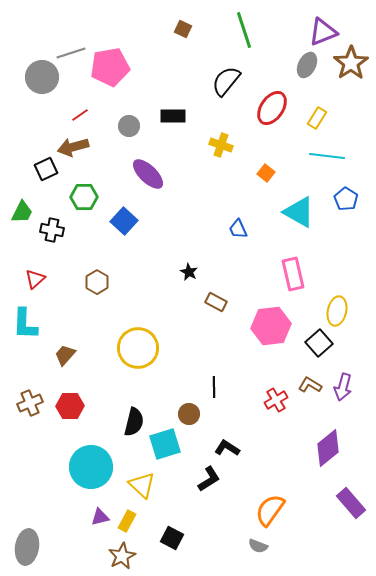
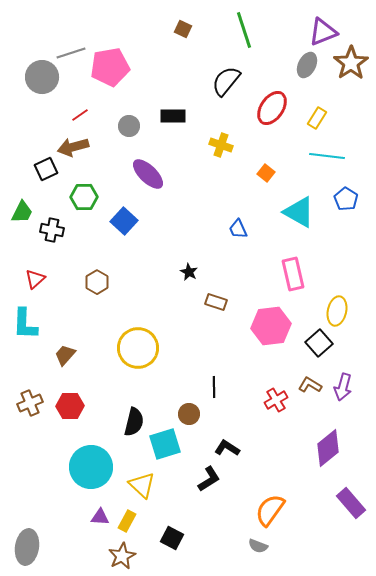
brown rectangle at (216, 302): rotated 10 degrees counterclockwise
purple triangle at (100, 517): rotated 18 degrees clockwise
